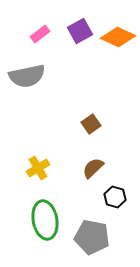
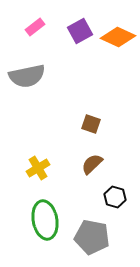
pink rectangle: moved 5 px left, 7 px up
brown square: rotated 36 degrees counterclockwise
brown semicircle: moved 1 px left, 4 px up
